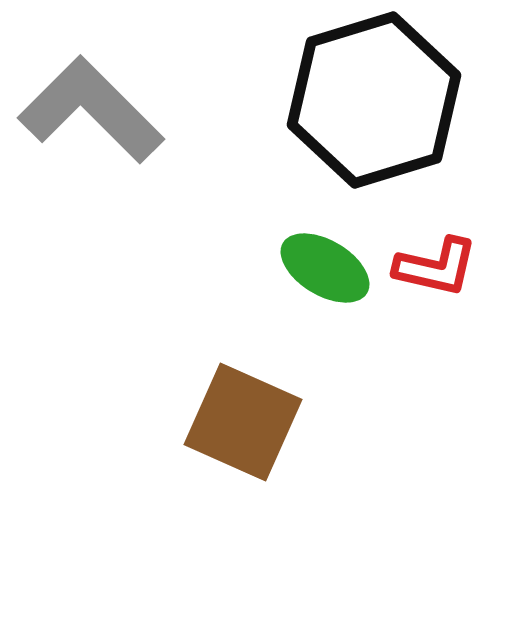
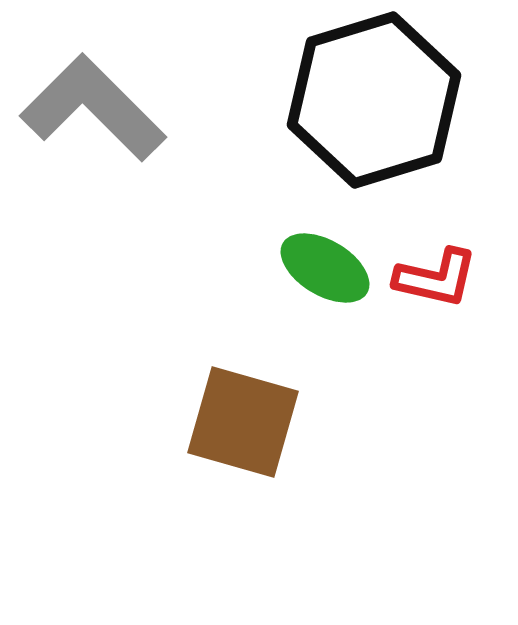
gray L-shape: moved 2 px right, 2 px up
red L-shape: moved 11 px down
brown square: rotated 8 degrees counterclockwise
